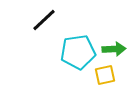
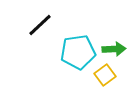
black line: moved 4 px left, 5 px down
yellow square: rotated 25 degrees counterclockwise
